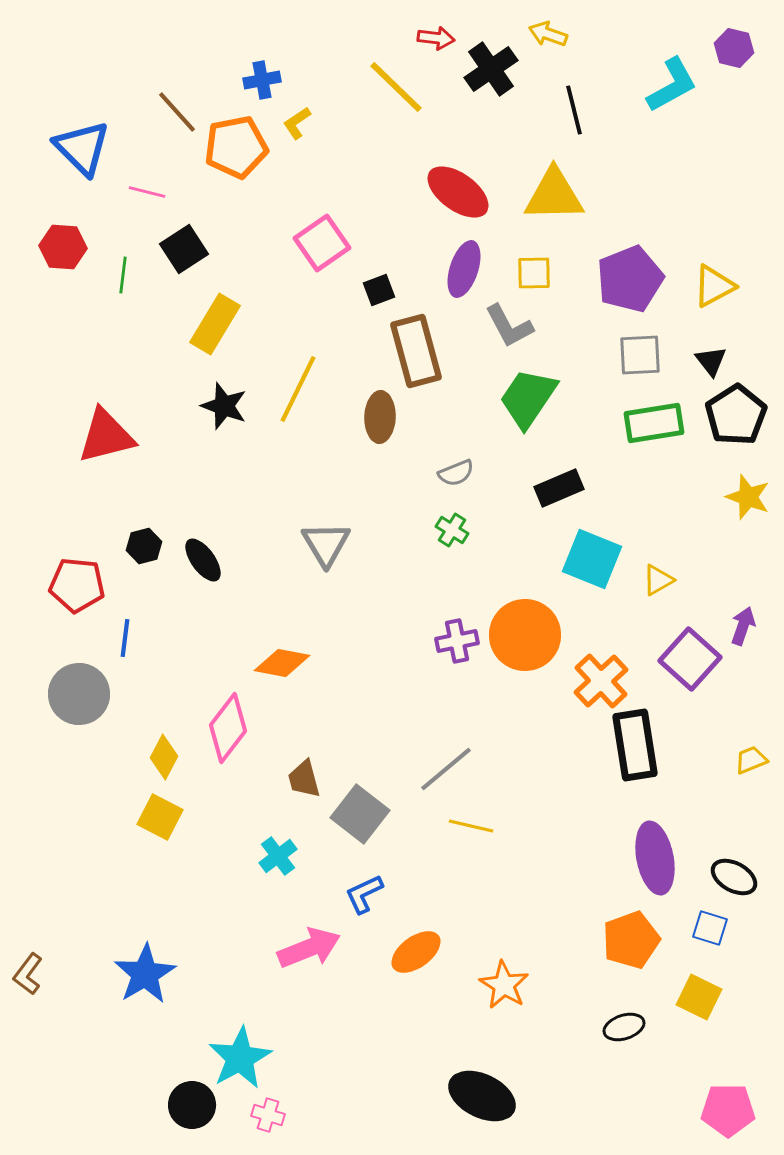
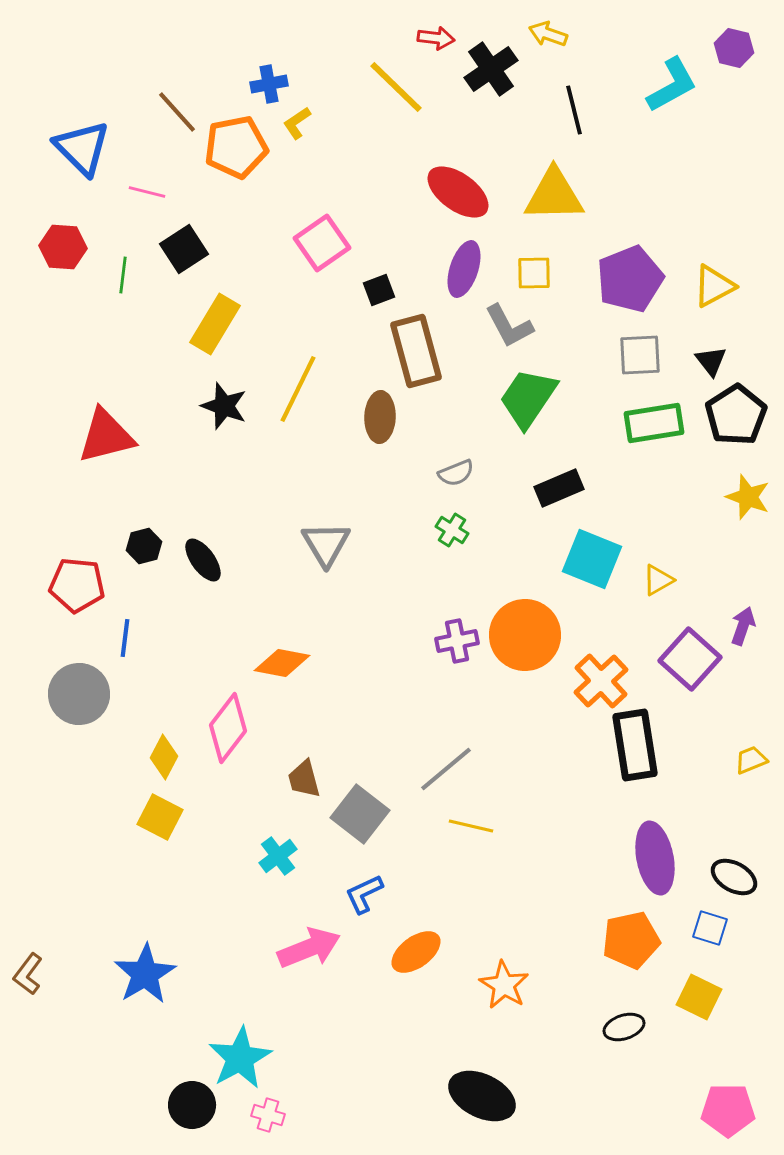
blue cross at (262, 80): moved 7 px right, 4 px down
orange pentagon at (631, 940): rotated 8 degrees clockwise
